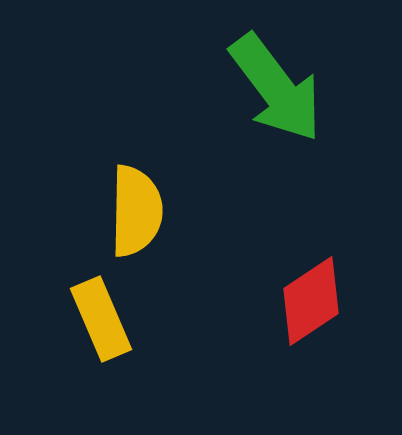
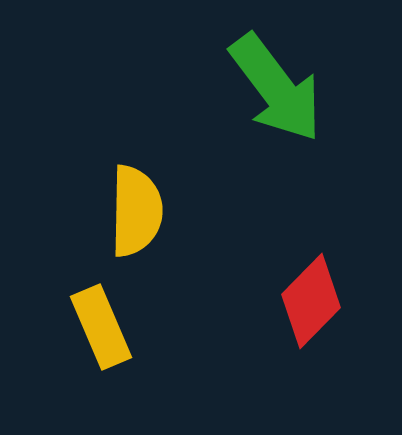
red diamond: rotated 12 degrees counterclockwise
yellow rectangle: moved 8 px down
